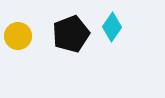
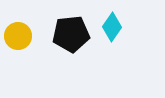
black pentagon: rotated 15 degrees clockwise
